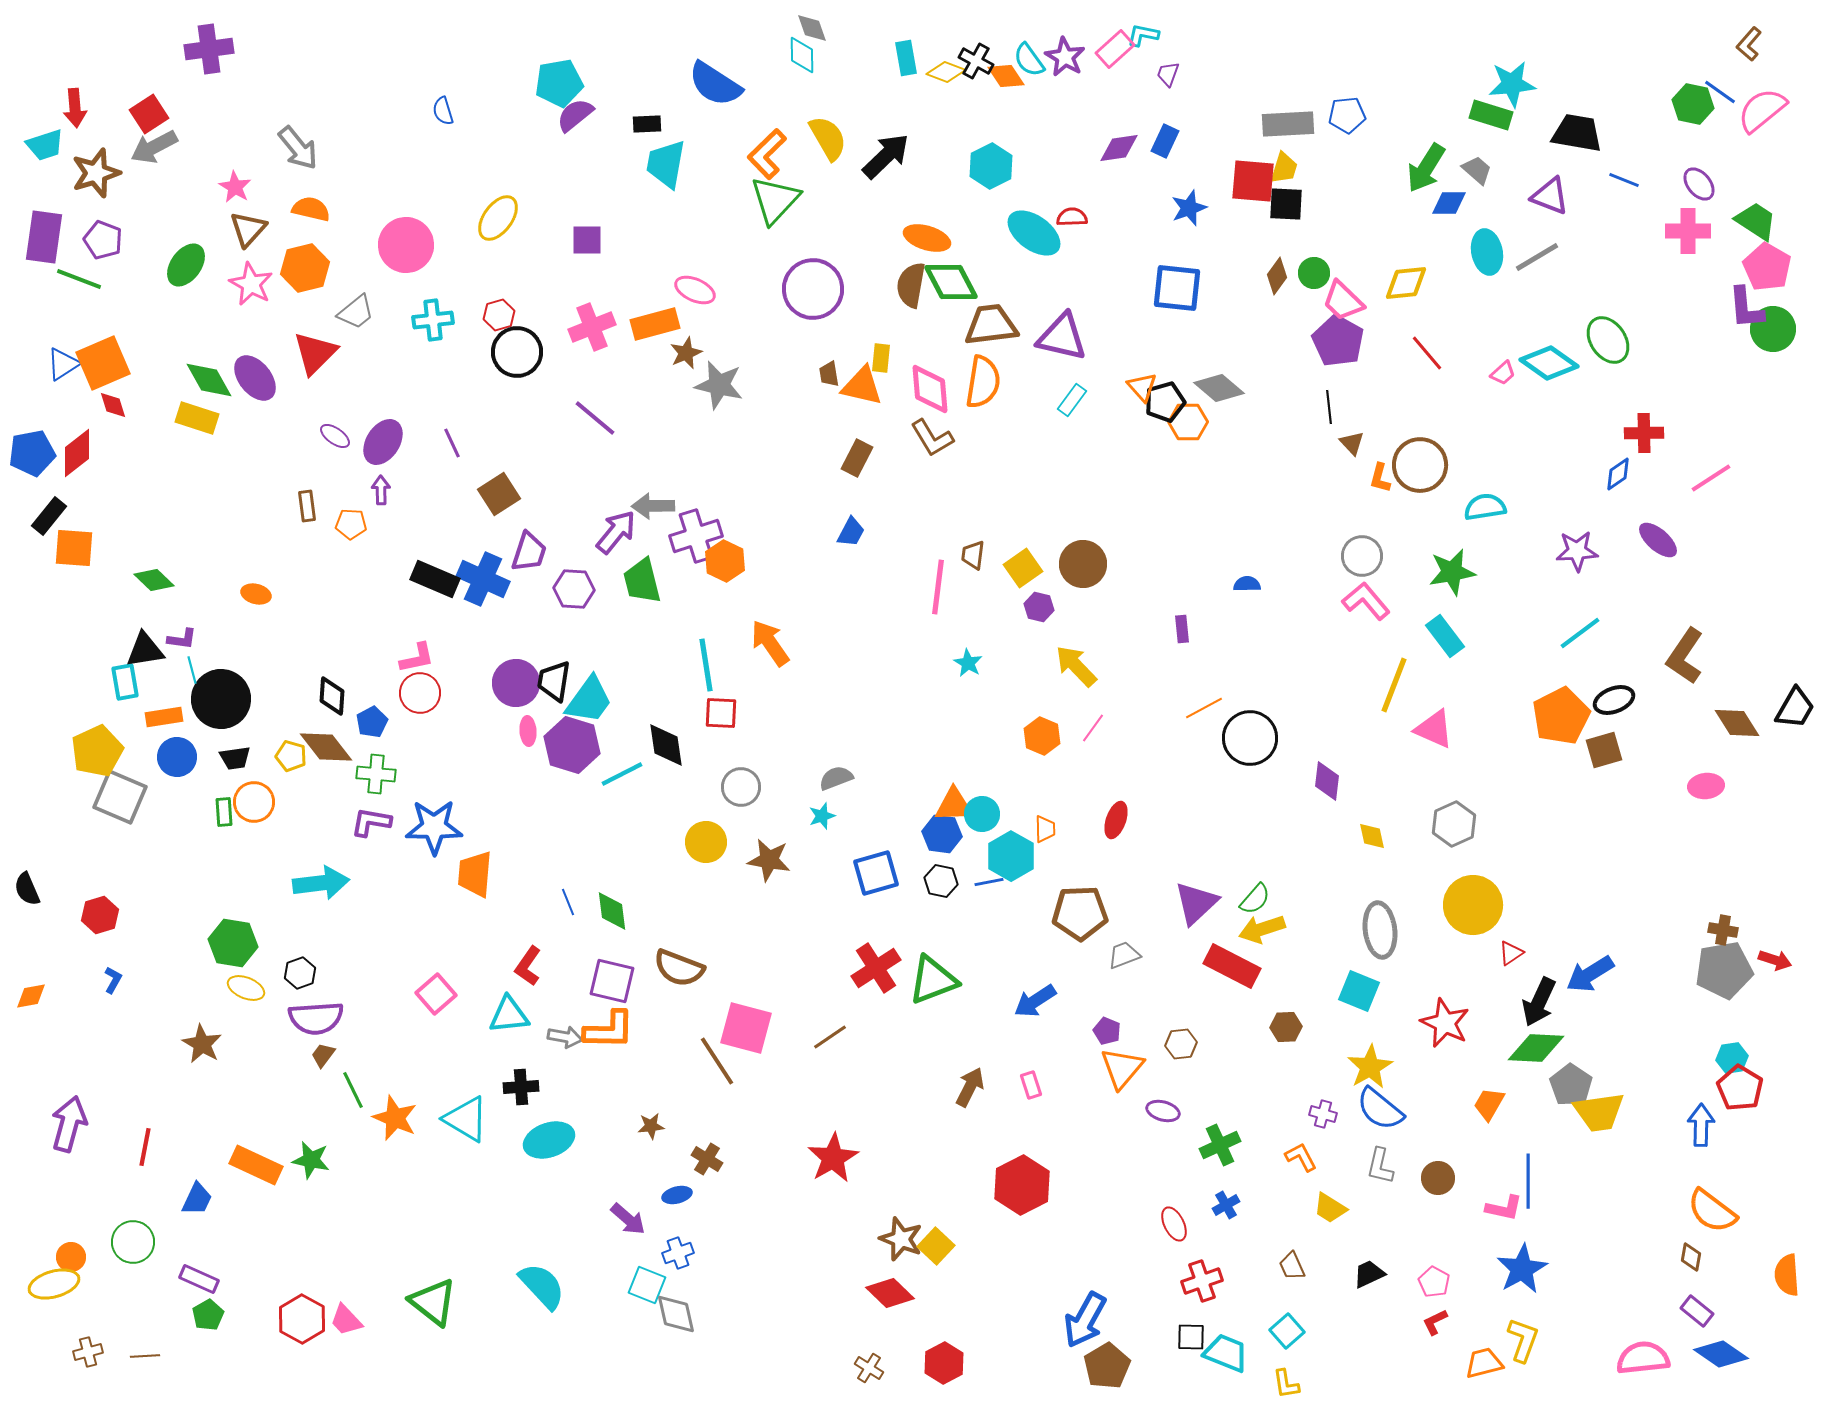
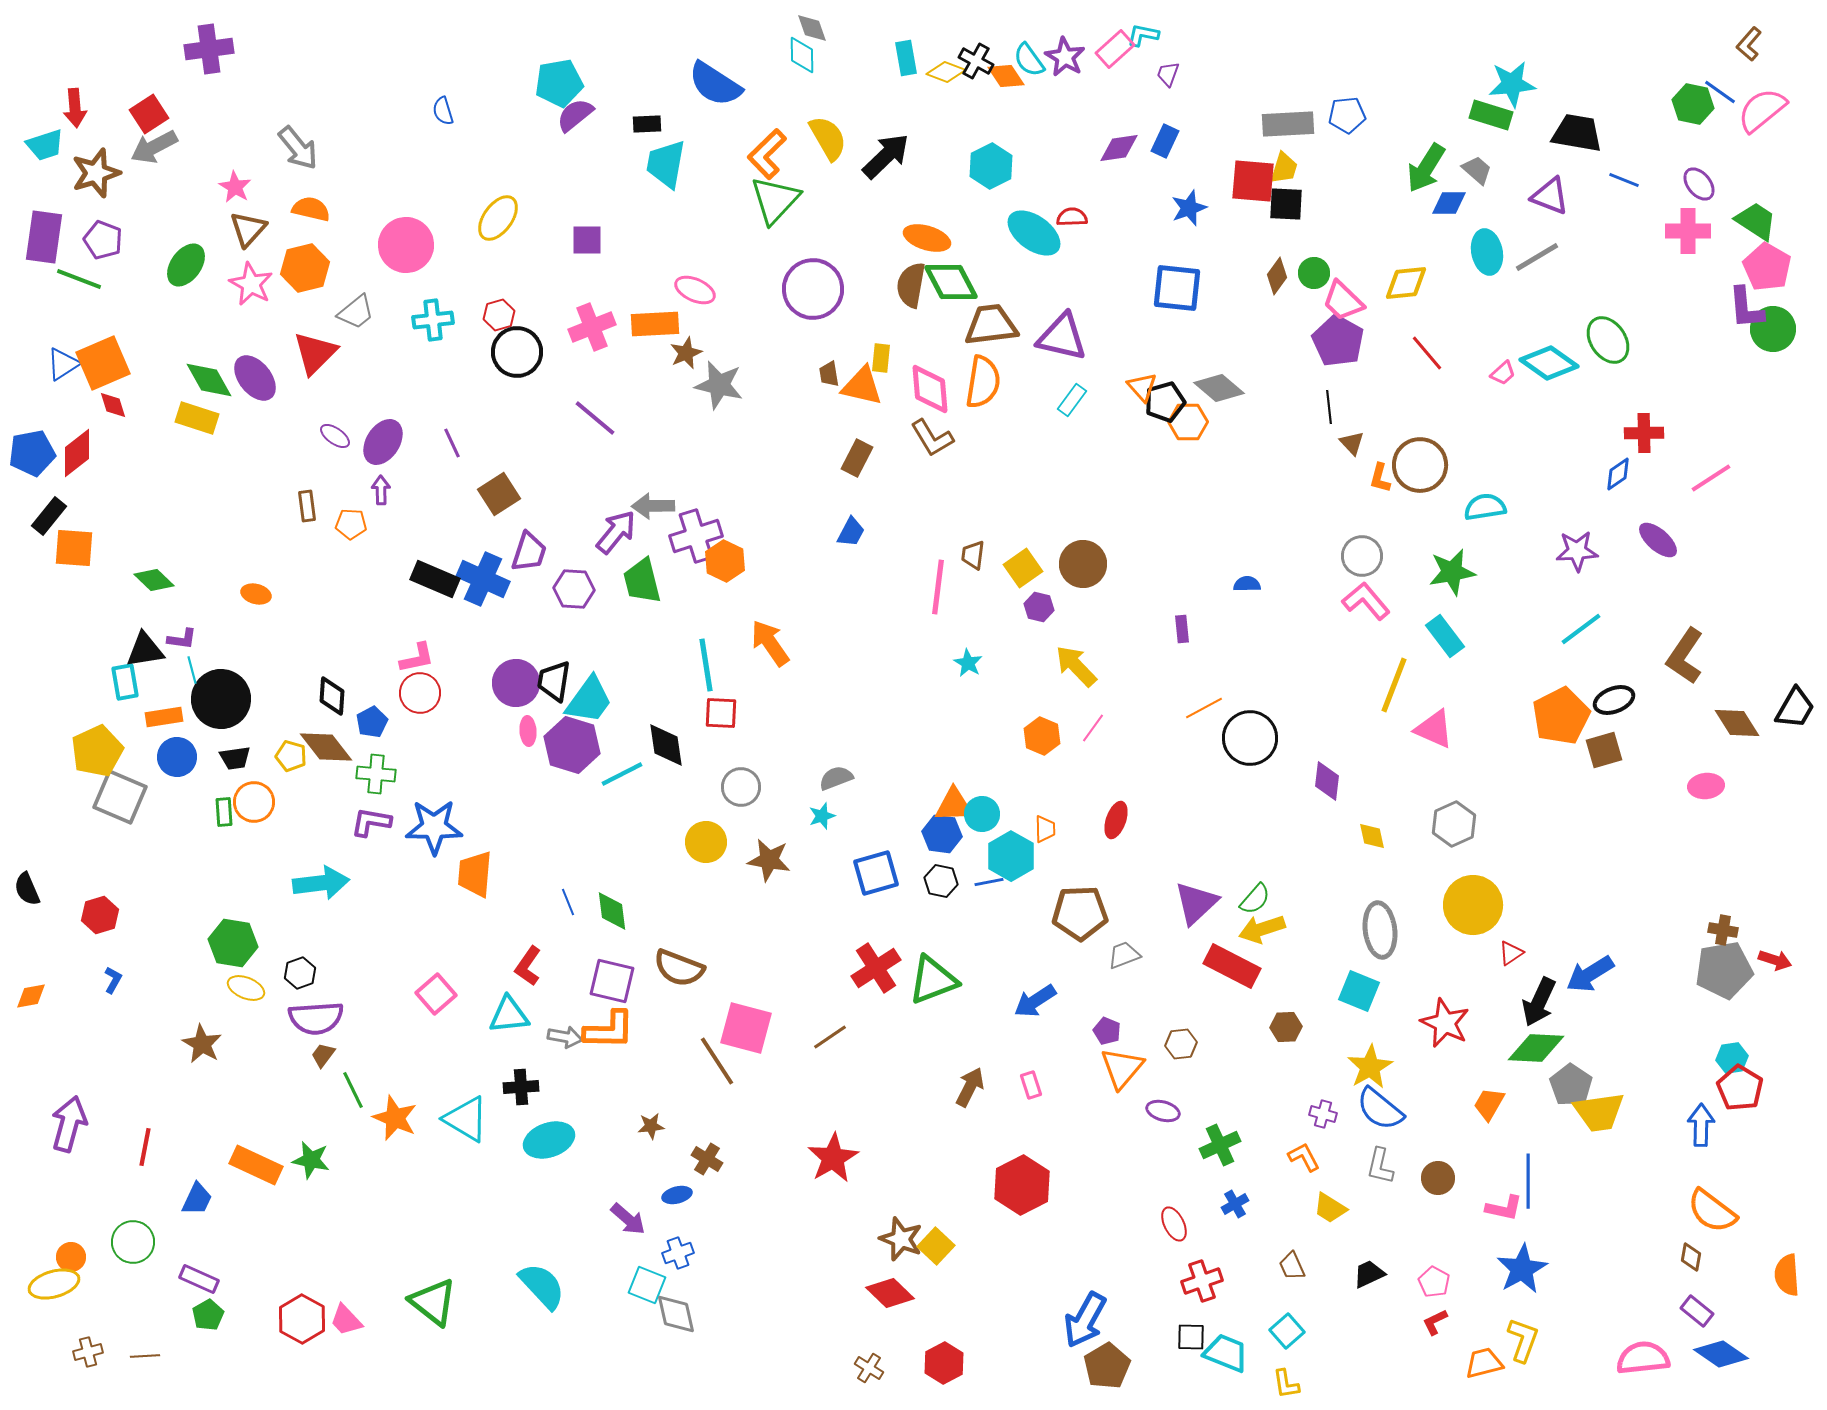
orange rectangle at (655, 324): rotated 12 degrees clockwise
cyan line at (1580, 633): moved 1 px right, 4 px up
orange L-shape at (1301, 1157): moved 3 px right
blue cross at (1226, 1205): moved 9 px right, 1 px up
